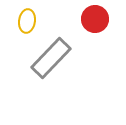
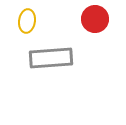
gray rectangle: rotated 42 degrees clockwise
